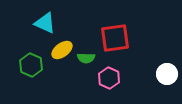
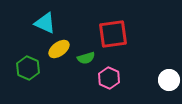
red square: moved 2 px left, 4 px up
yellow ellipse: moved 3 px left, 1 px up
green semicircle: rotated 18 degrees counterclockwise
green hexagon: moved 3 px left, 3 px down
white circle: moved 2 px right, 6 px down
